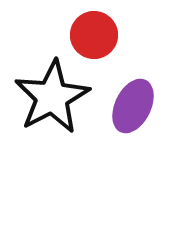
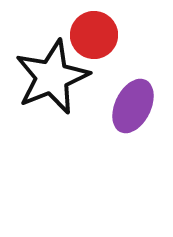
black star: moved 20 px up; rotated 6 degrees clockwise
